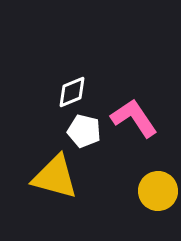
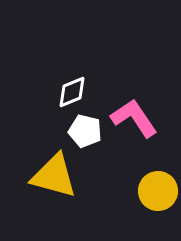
white pentagon: moved 1 px right
yellow triangle: moved 1 px left, 1 px up
